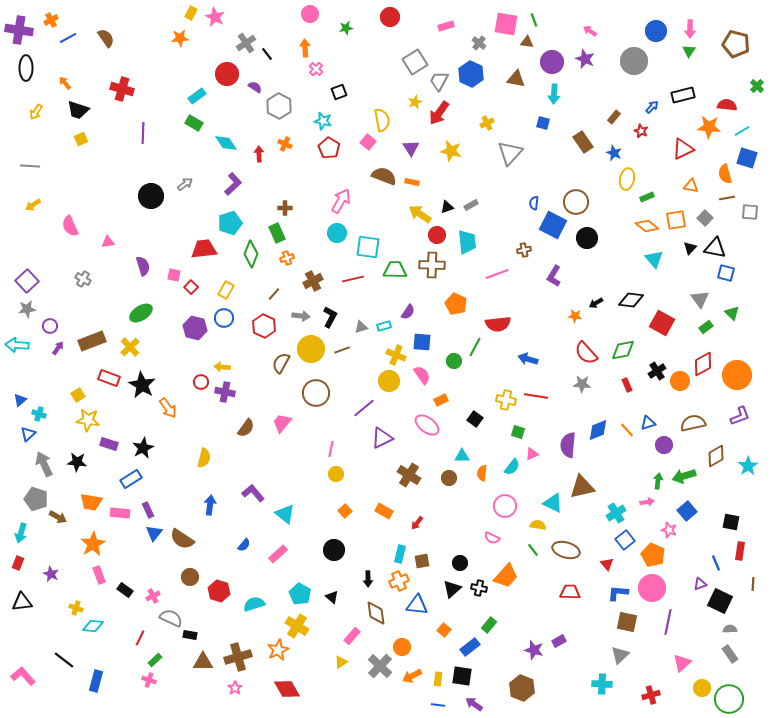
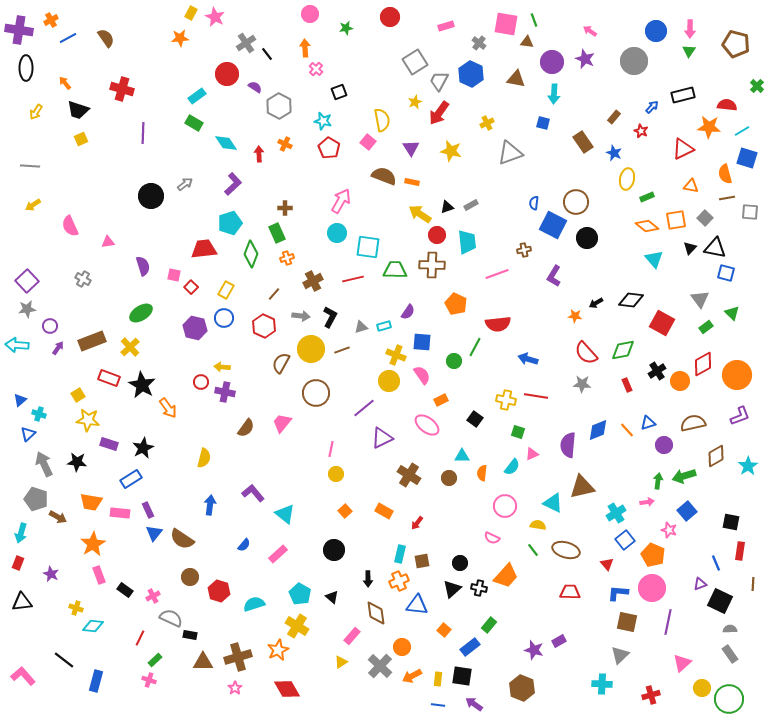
gray triangle at (510, 153): rotated 28 degrees clockwise
